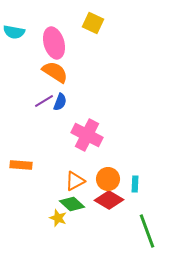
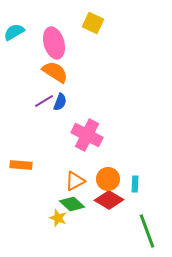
cyan semicircle: rotated 140 degrees clockwise
